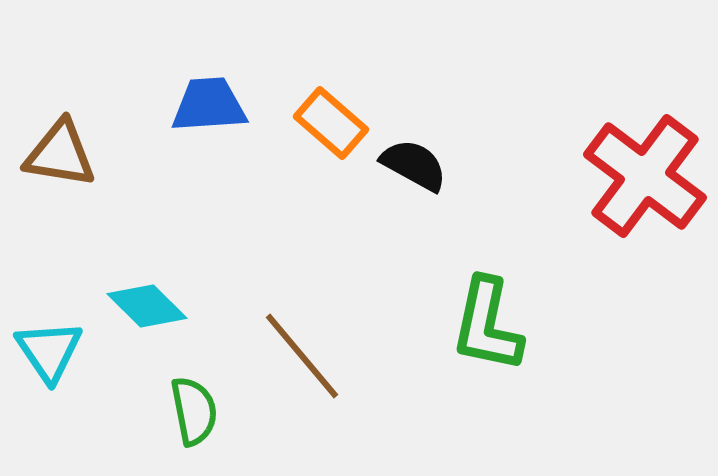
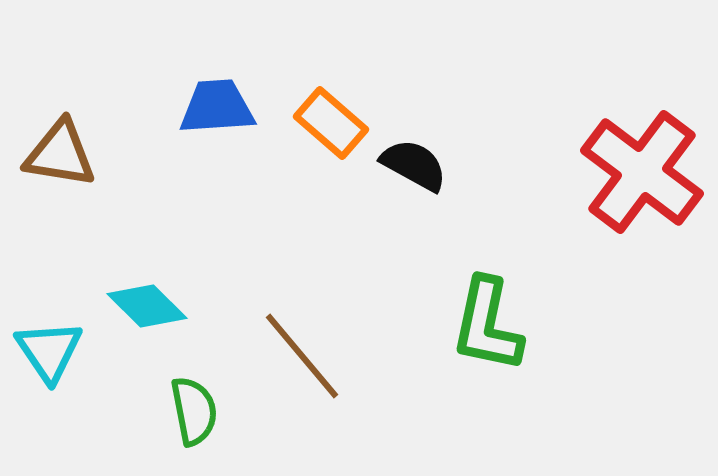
blue trapezoid: moved 8 px right, 2 px down
red cross: moved 3 px left, 4 px up
